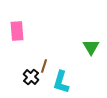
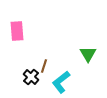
green triangle: moved 3 px left, 7 px down
cyan L-shape: rotated 35 degrees clockwise
